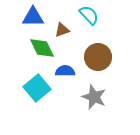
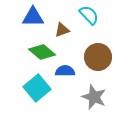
green diamond: moved 4 px down; rotated 24 degrees counterclockwise
